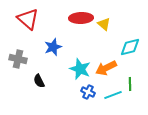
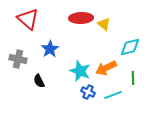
blue star: moved 3 px left, 2 px down; rotated 12 degrees counterclockwise
cyan star: moved 2 px down
green line: moved 3 px right, 6 px up
